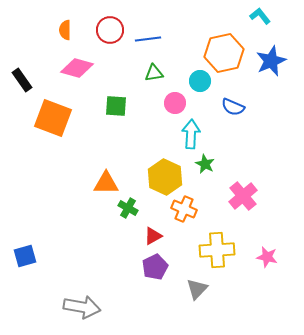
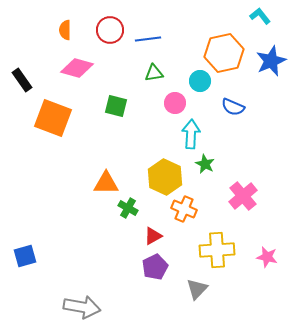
green square: rotated 10 degrees clockwise
